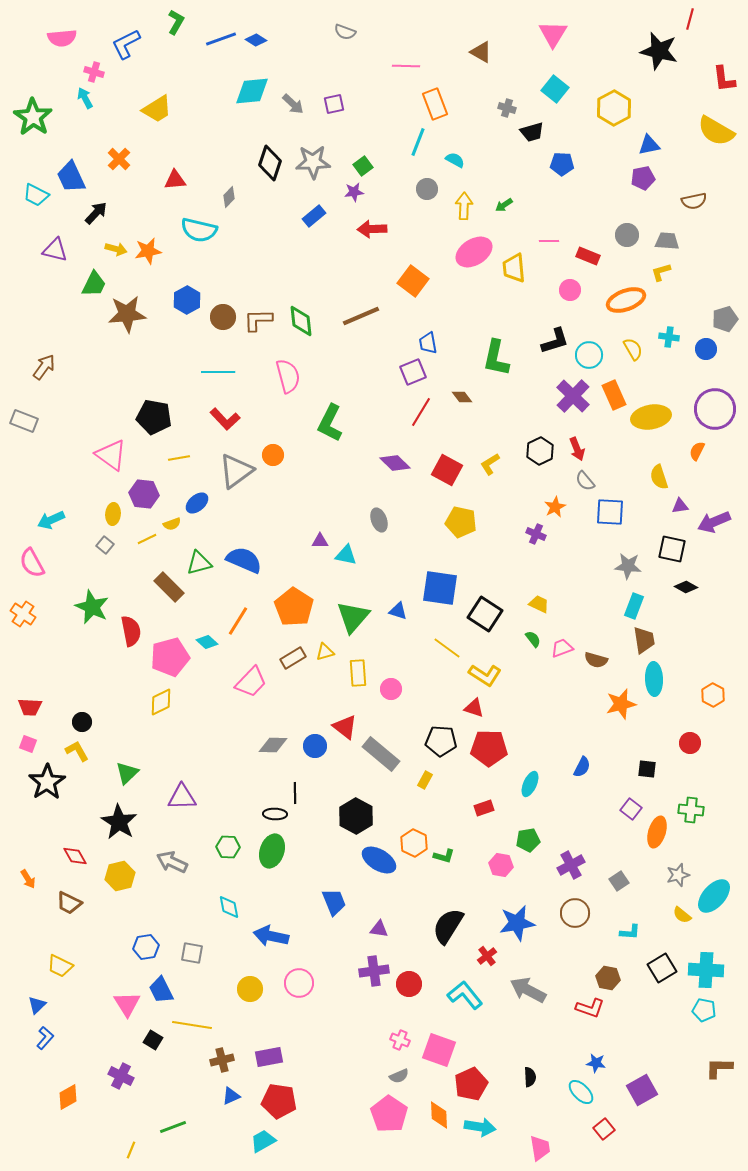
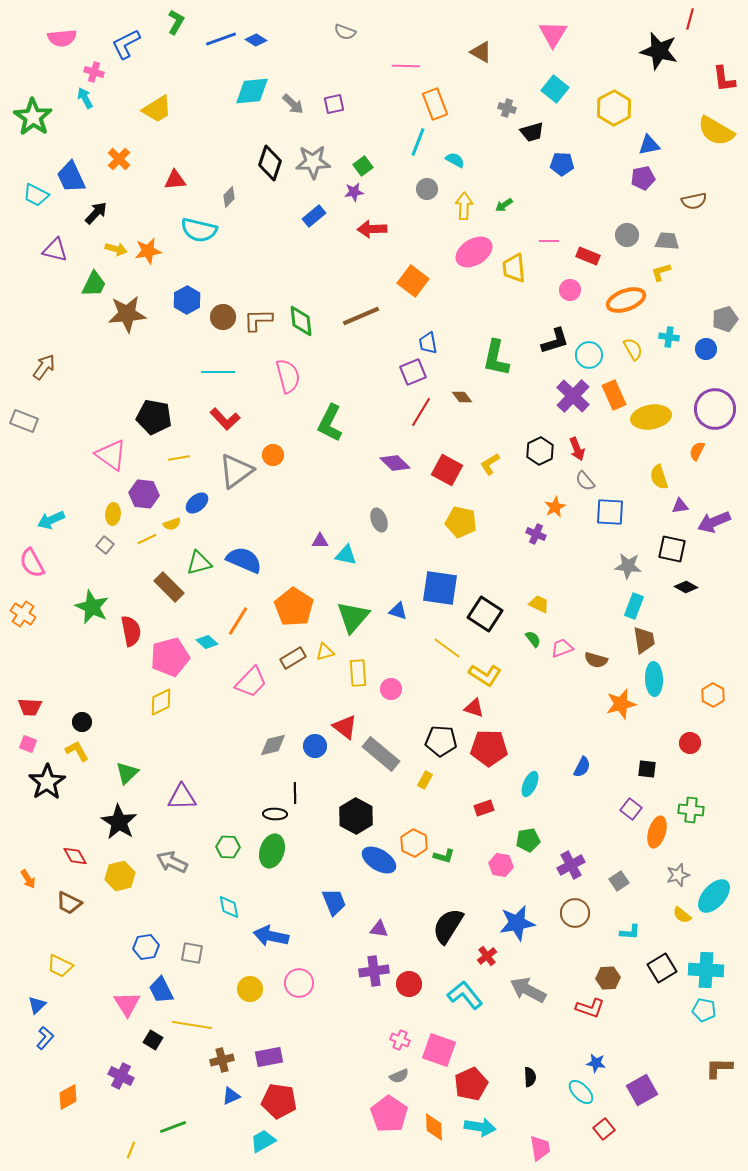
gray diamond at (273, 745): rotated 16 degrees counterclockwise
brown hexagon at (608, 978): rotated 15 degrees counterclockwise
orange diamond at (439, 1115): moved 5 px left, 12 px down
